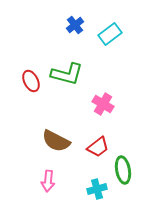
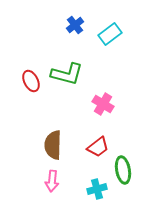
brown semicircle: moved 3 px left, 4 px down; rotated 64 degrees clockwise
pink arrow: moved 4 px right
